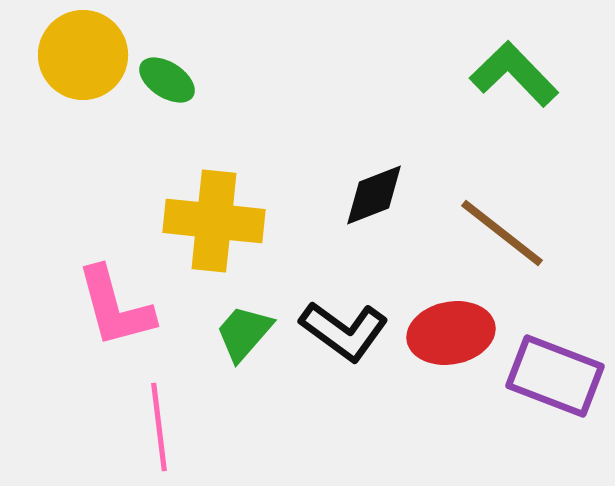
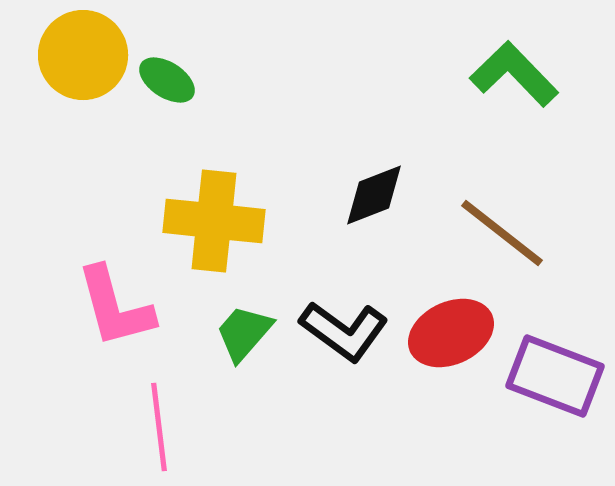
red ellipse: rotated 14 degrees counterclockwise
